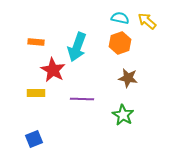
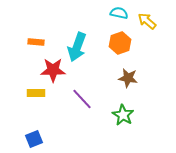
cyan semicircle: moved 1 px left, 5 px up
red star: rotated 30 degrees counterclockwise
purple line: rotated 45 degrees clockwise
